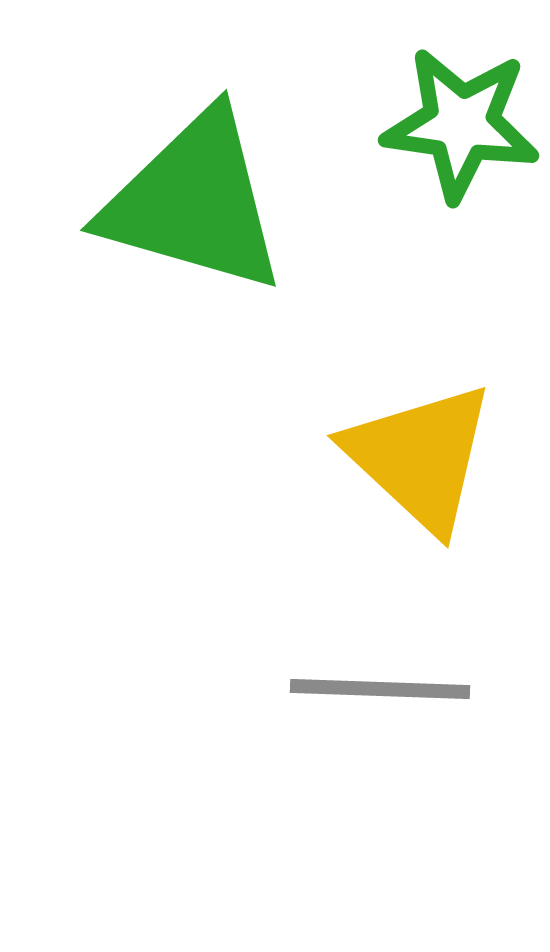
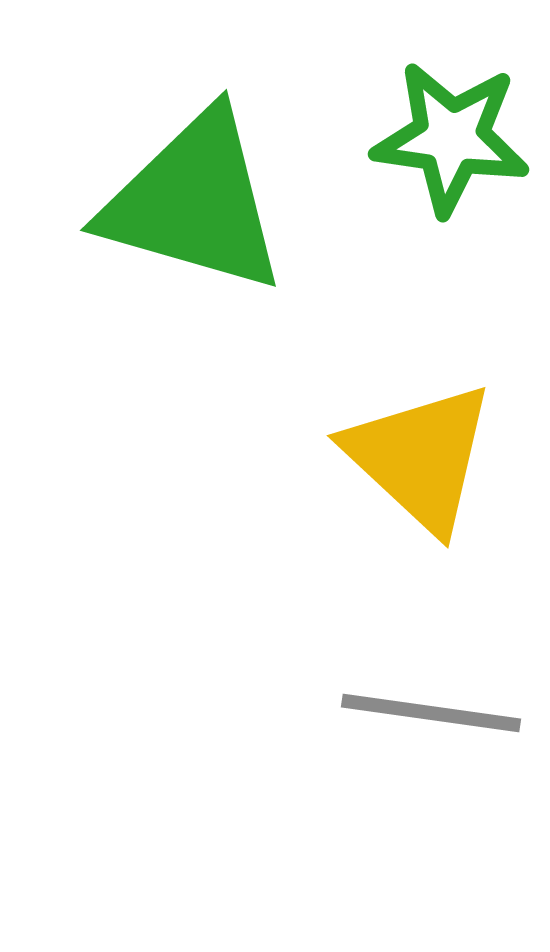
green star: moved 10 px left, 14 px down
gray line: moved 51 px right, 24 px down; rotated 6 degrees clockwise
